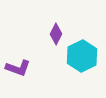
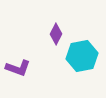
cyan hexagon: rotated 16 degrees clockwise
